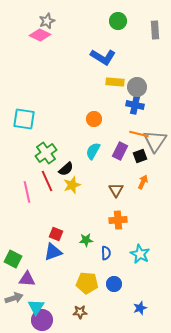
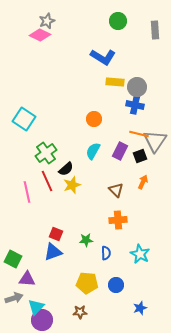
cyan square: rotated 25 degrees clockwise
brown triangle: rotated 14 degrees counterclockwise
blue circle: moved 2 px right, 1 px down
cyan triangle: rotated 12 degrees clockwise
